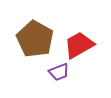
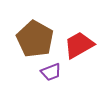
purple trapezoid: moved 8 px left
